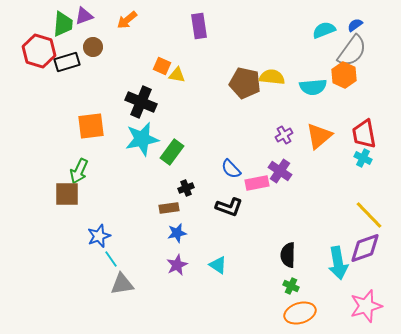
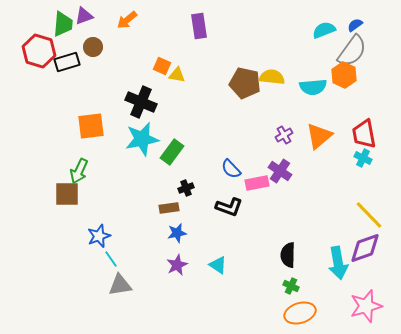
gray triangle at (122, 284): moved 2 px left, 1 px down
